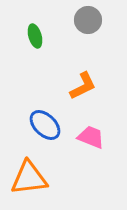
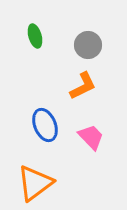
gray circle: moved 25 px down
blue ellipse: rotated 24 degrees clockwise
pink trapezoid: rotated 24 degrees clockwise
orange triangle: moved 6 px right, 5 px down; rotated 30 degrees counterclockwise
